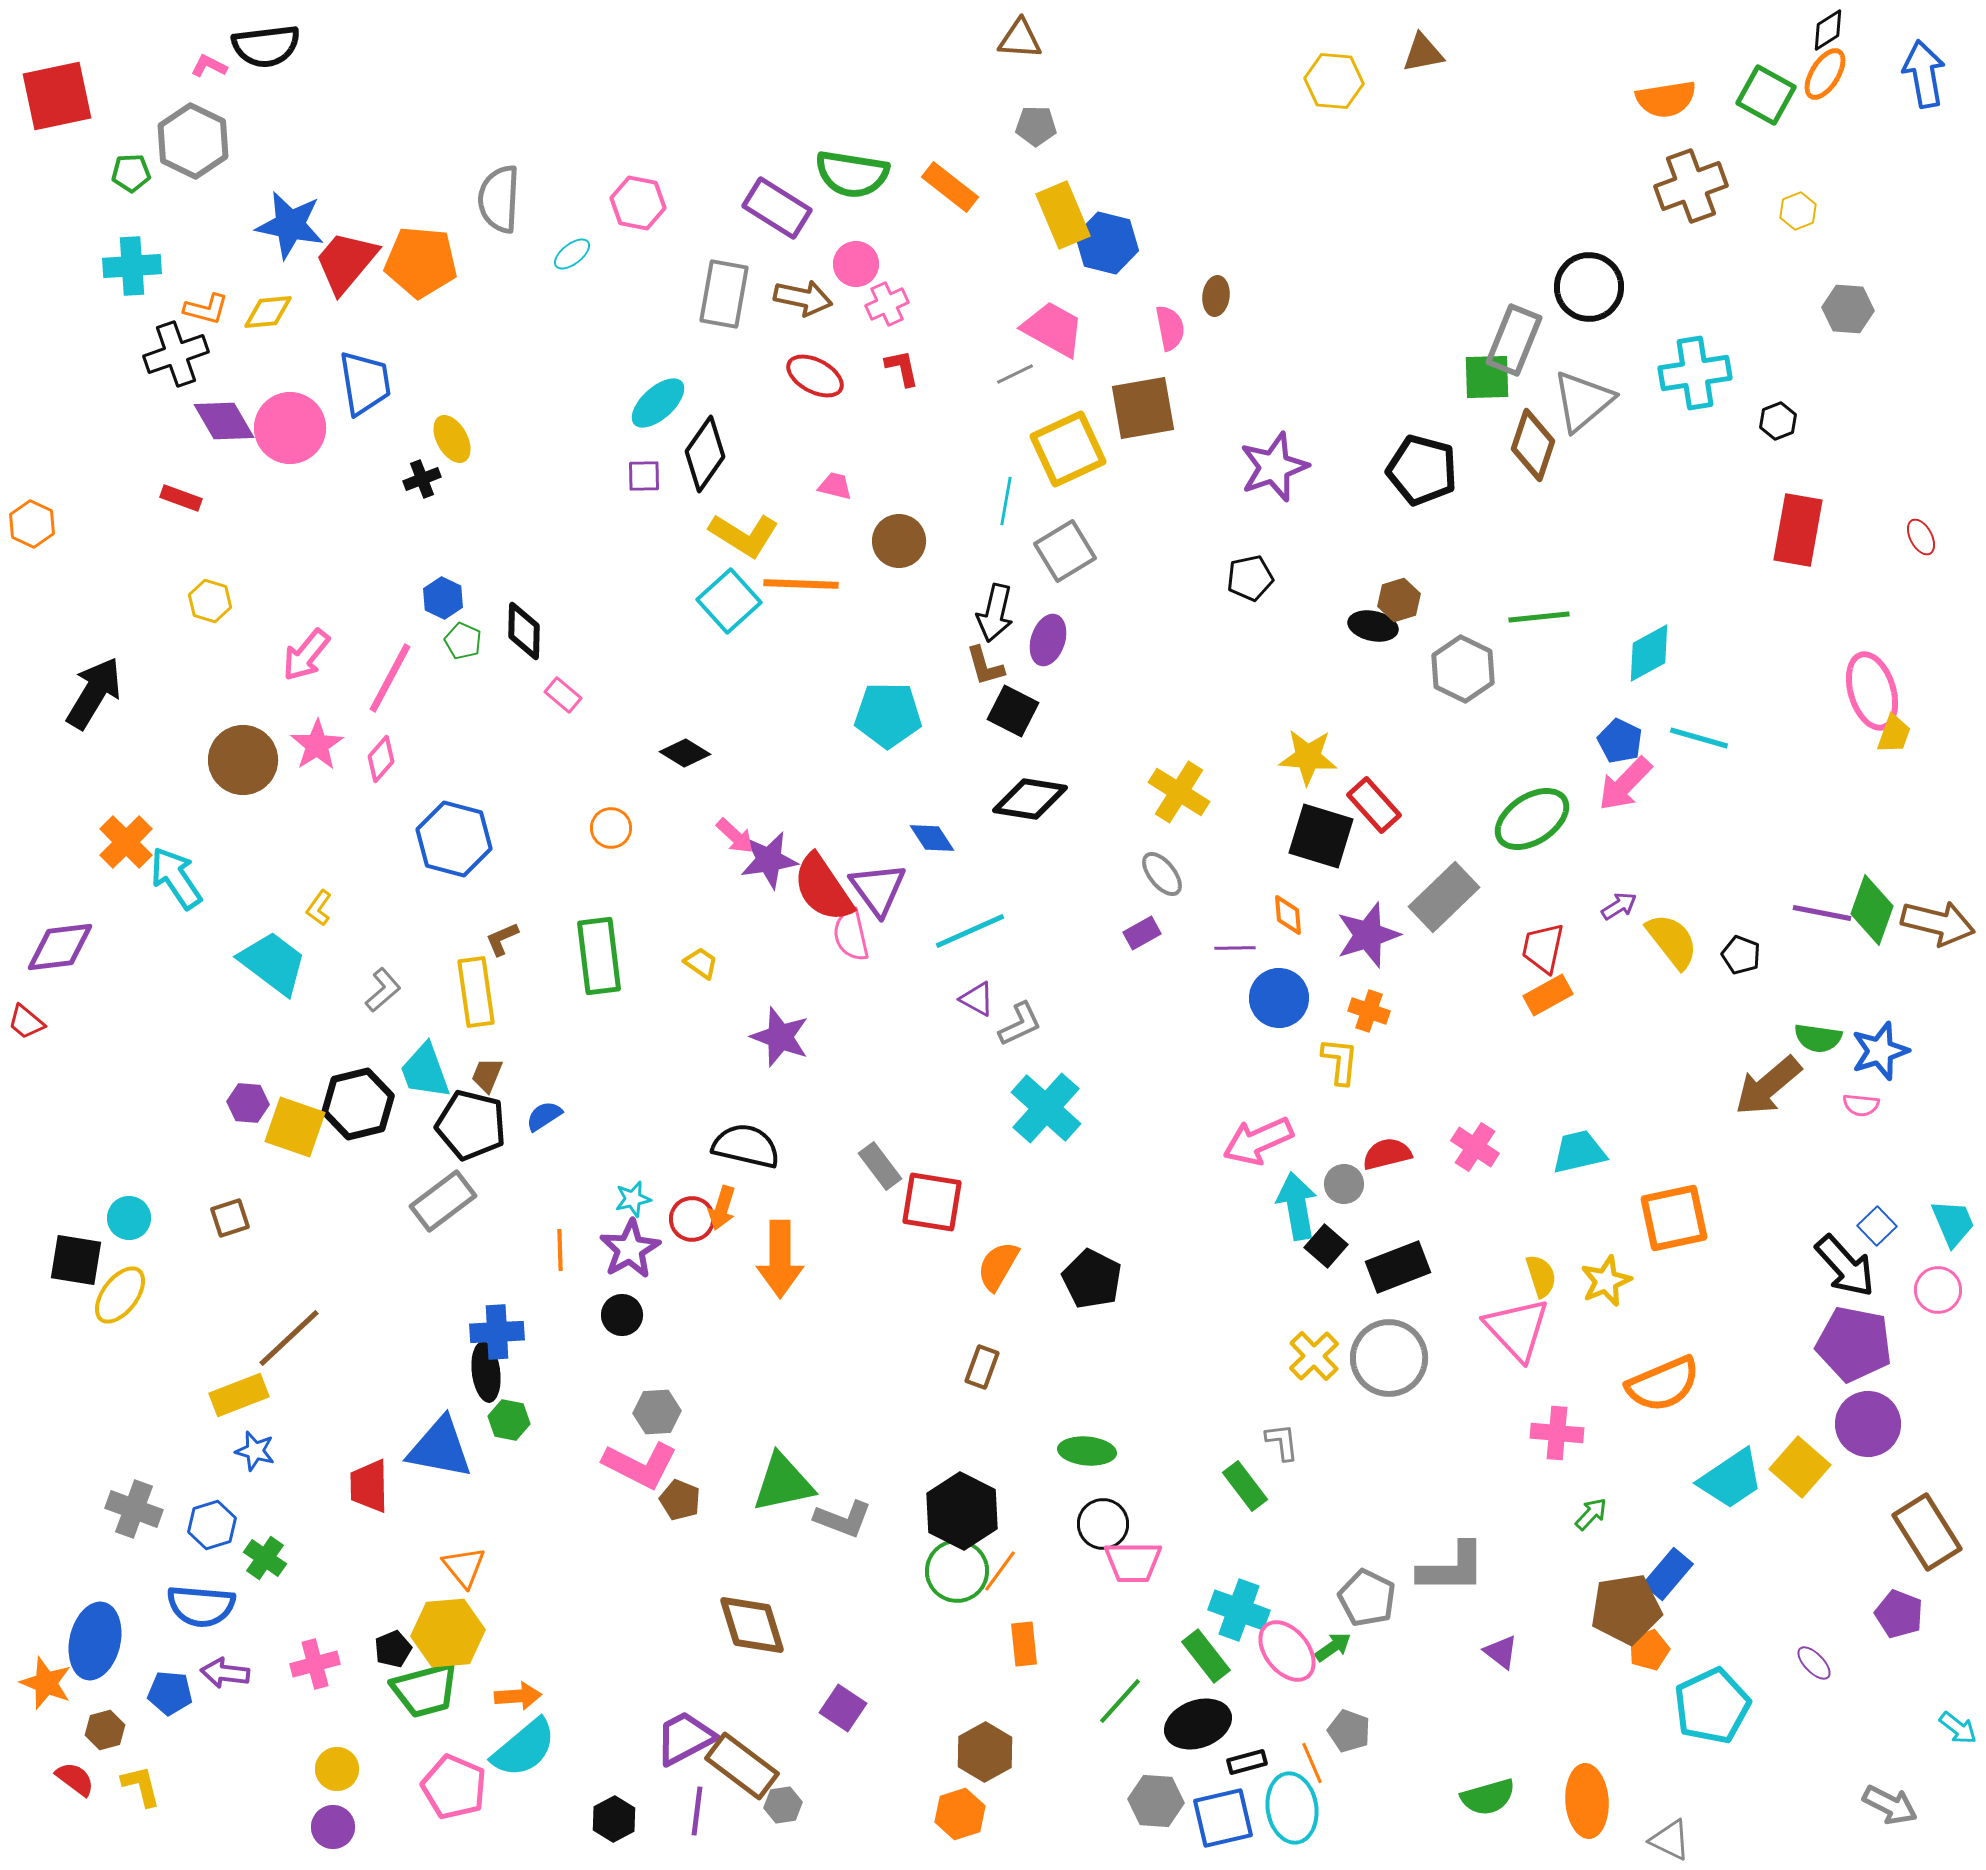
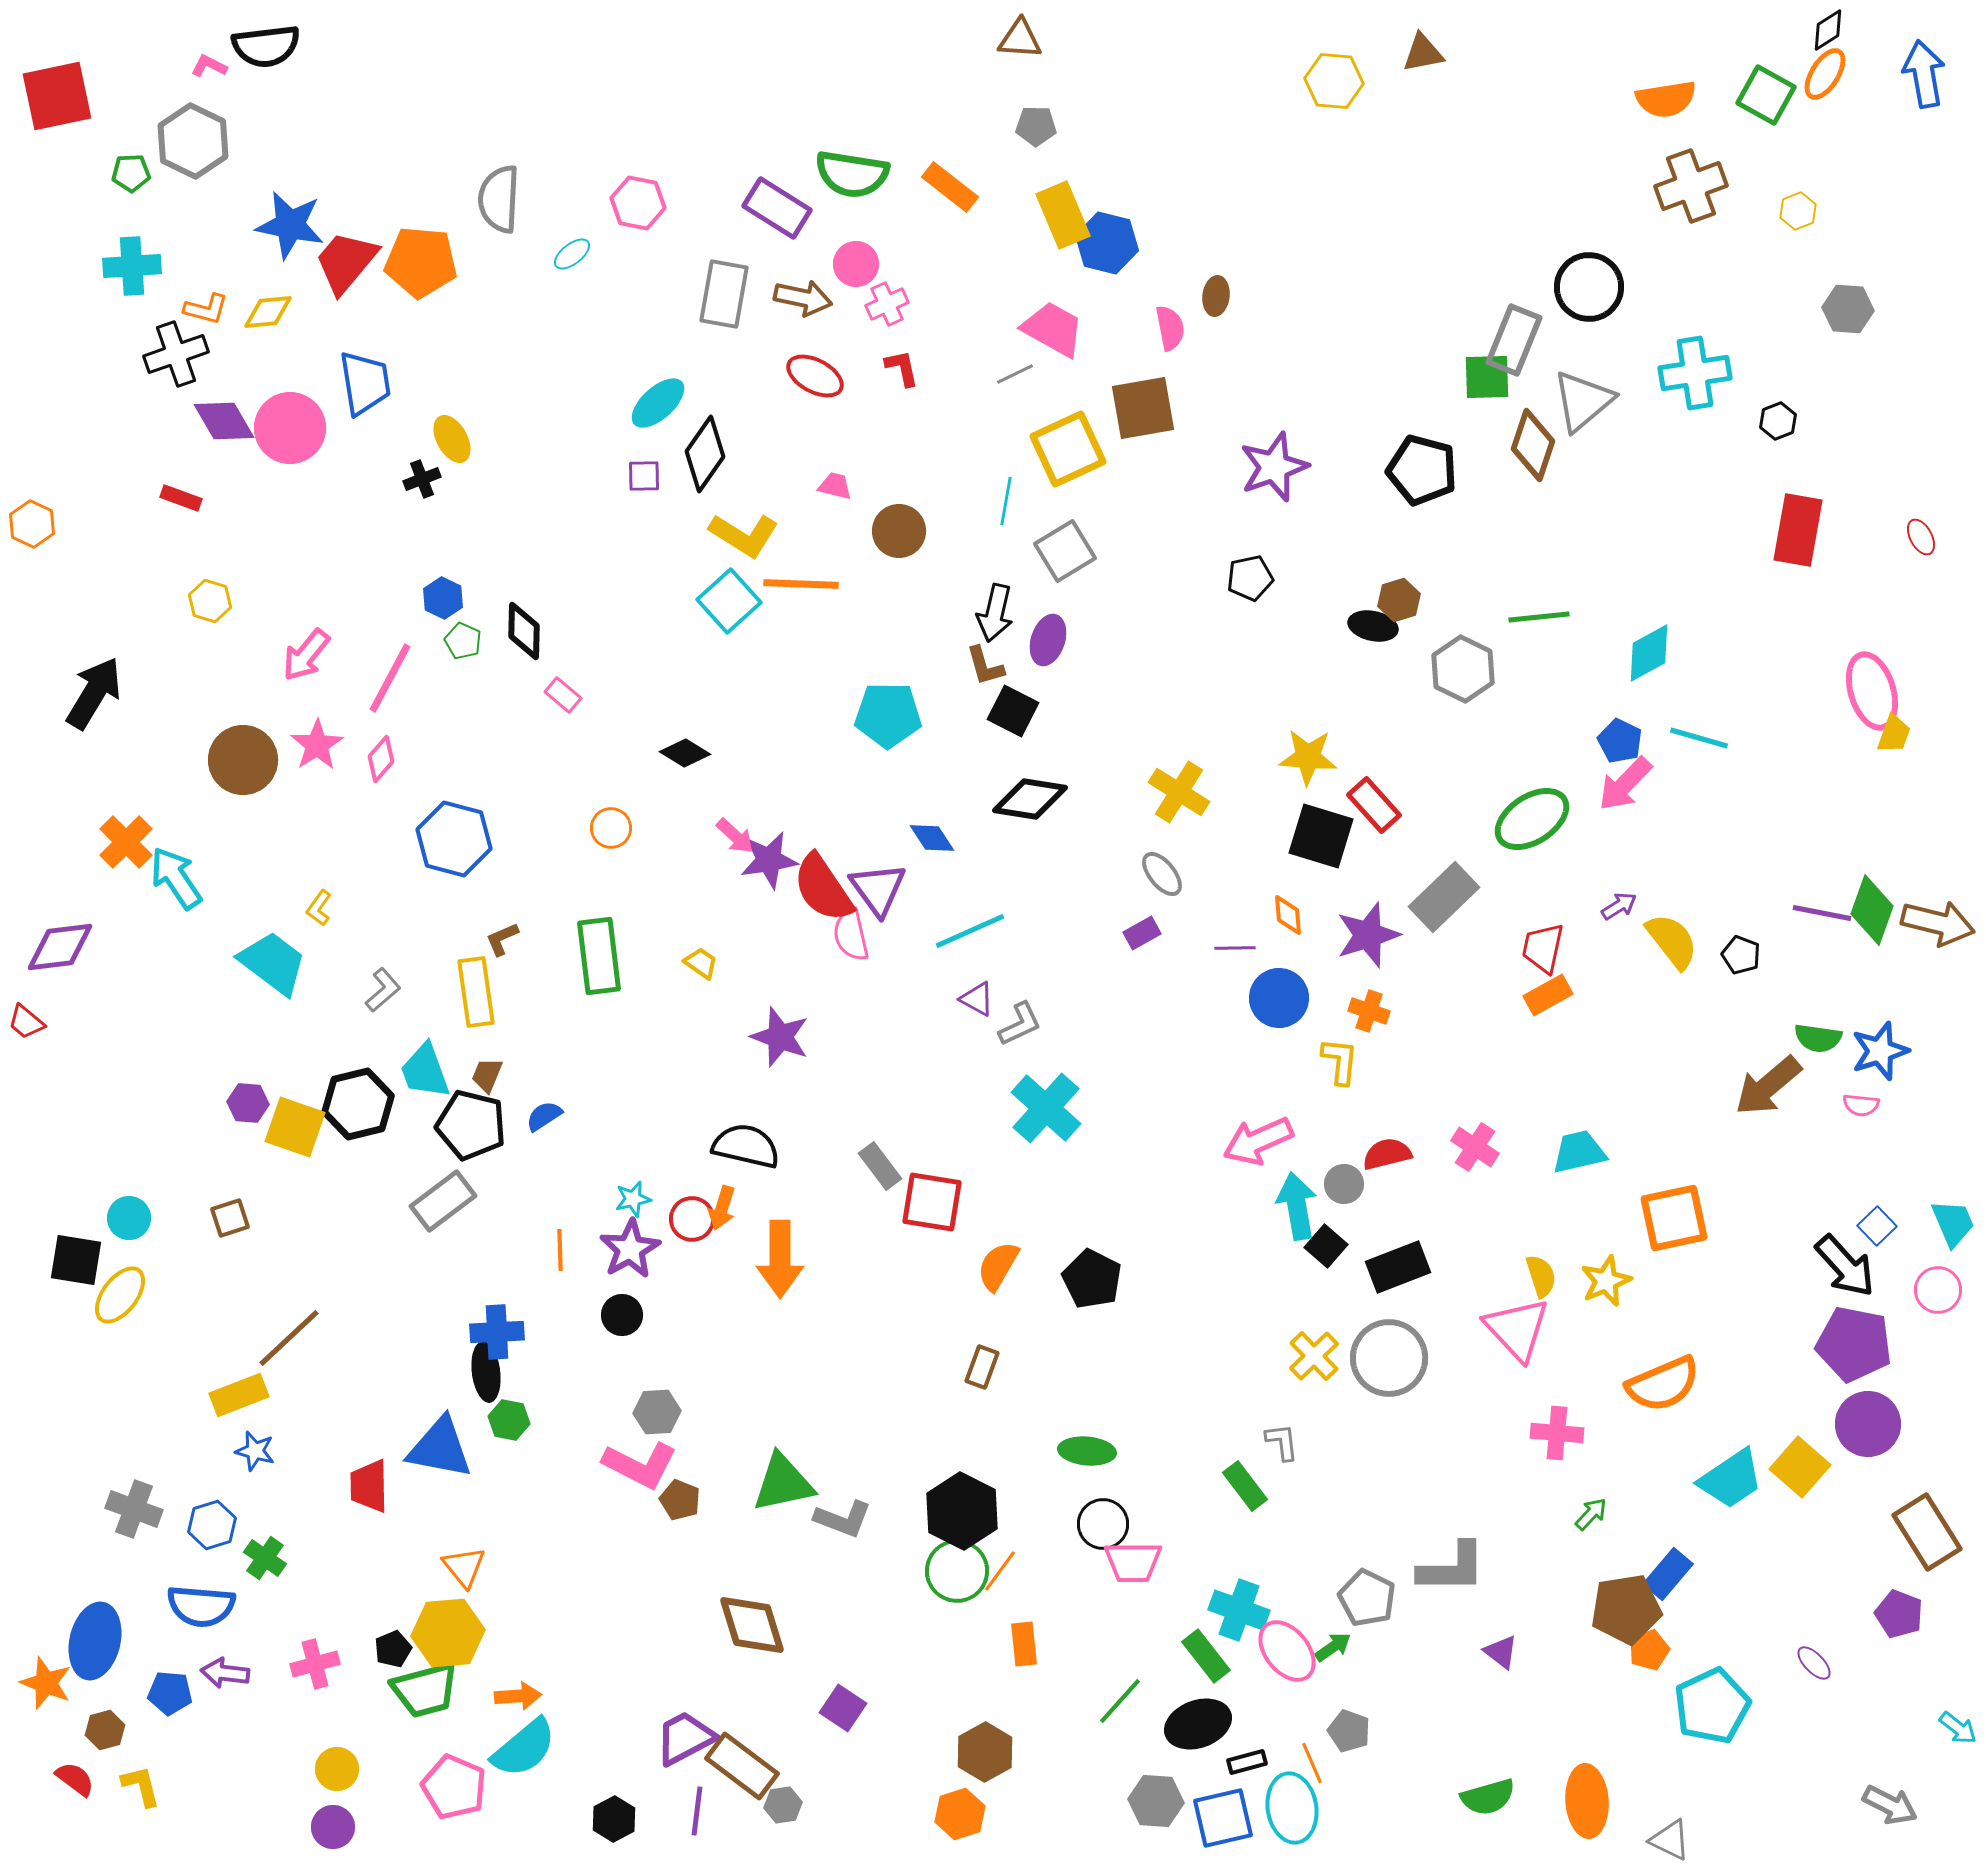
brown circle at (899, 541): moved 10 px up
